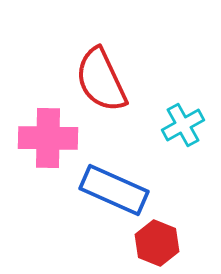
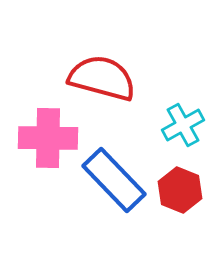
red semicircle: moved 1 px right, 2 px up; rotated 130 degrees clockwise
blue rectangle: moved 10 px up; rotated 22 degrees clockwise
red hexagon: moved 23 px right, 53 px up
